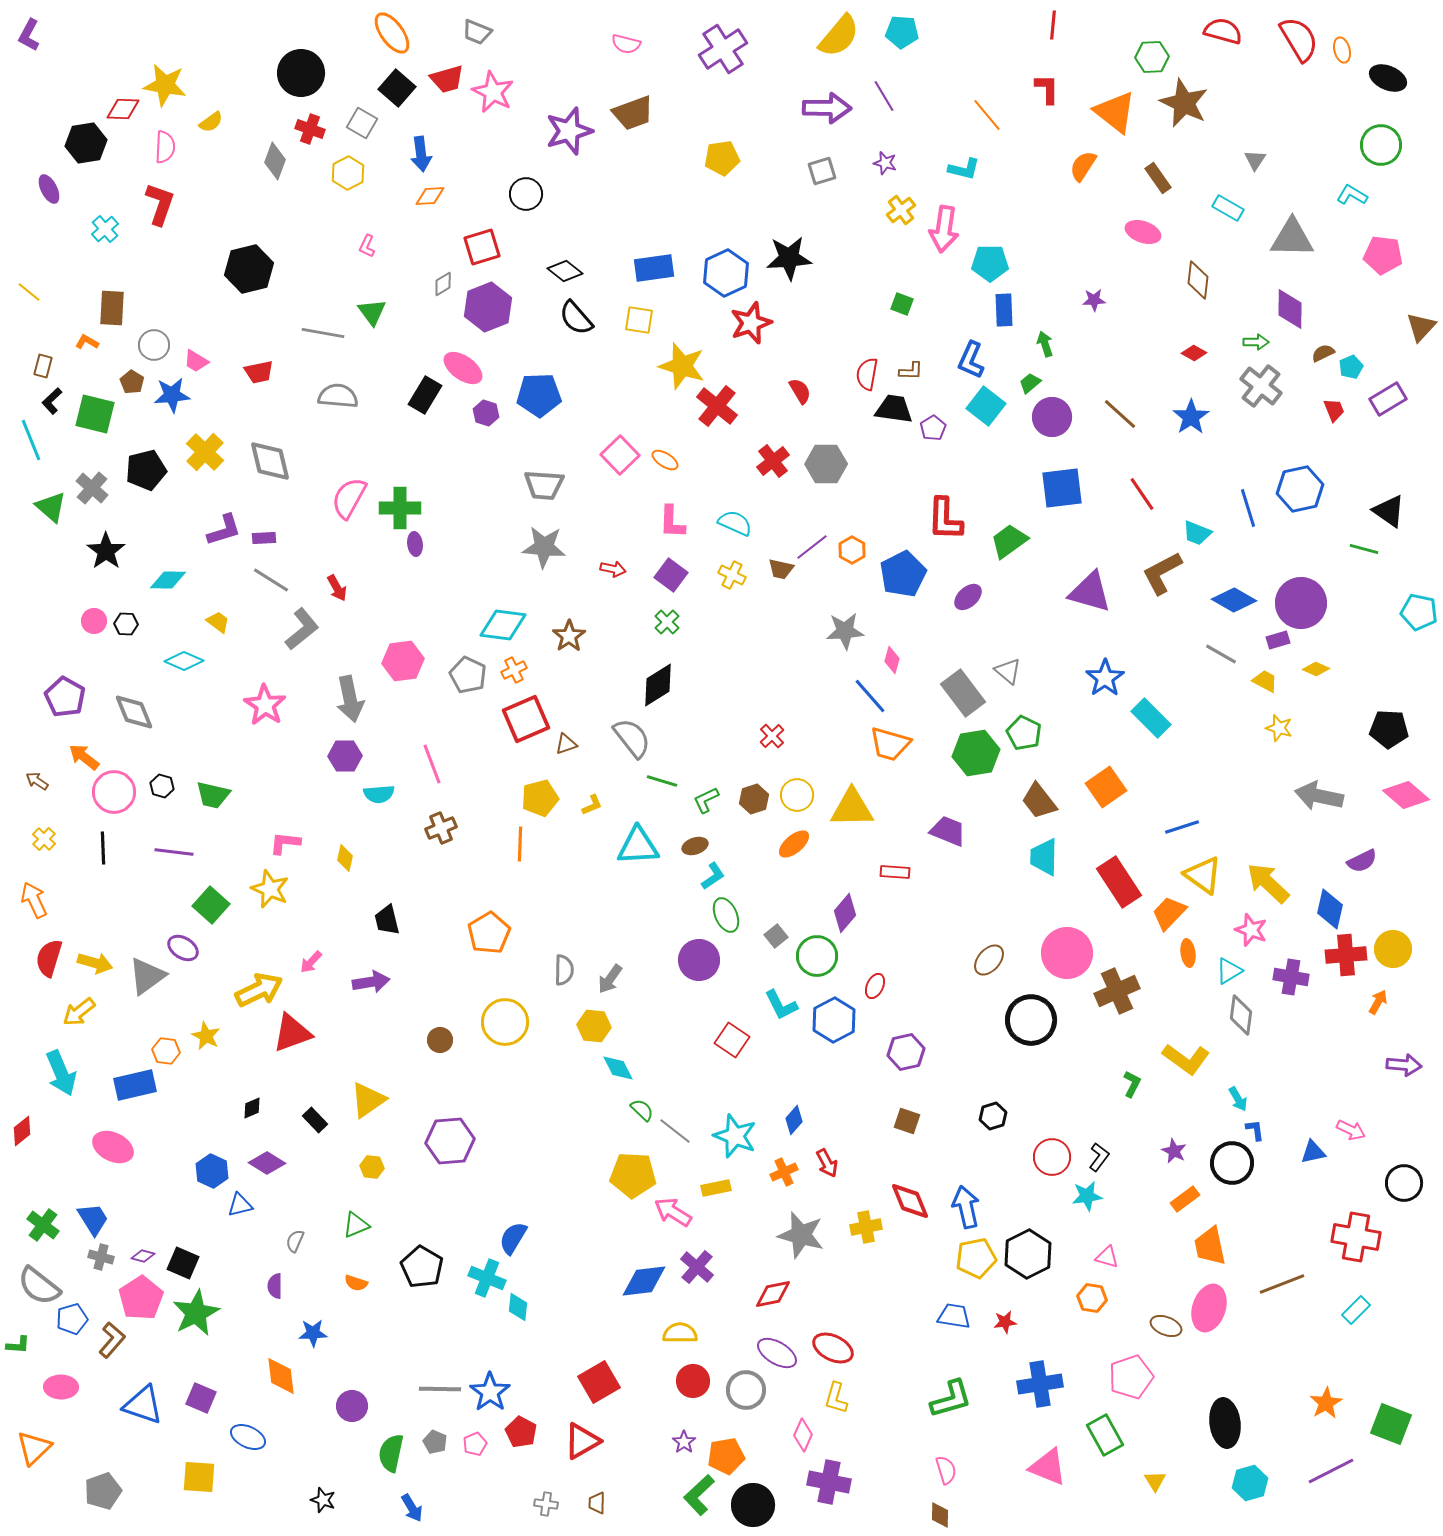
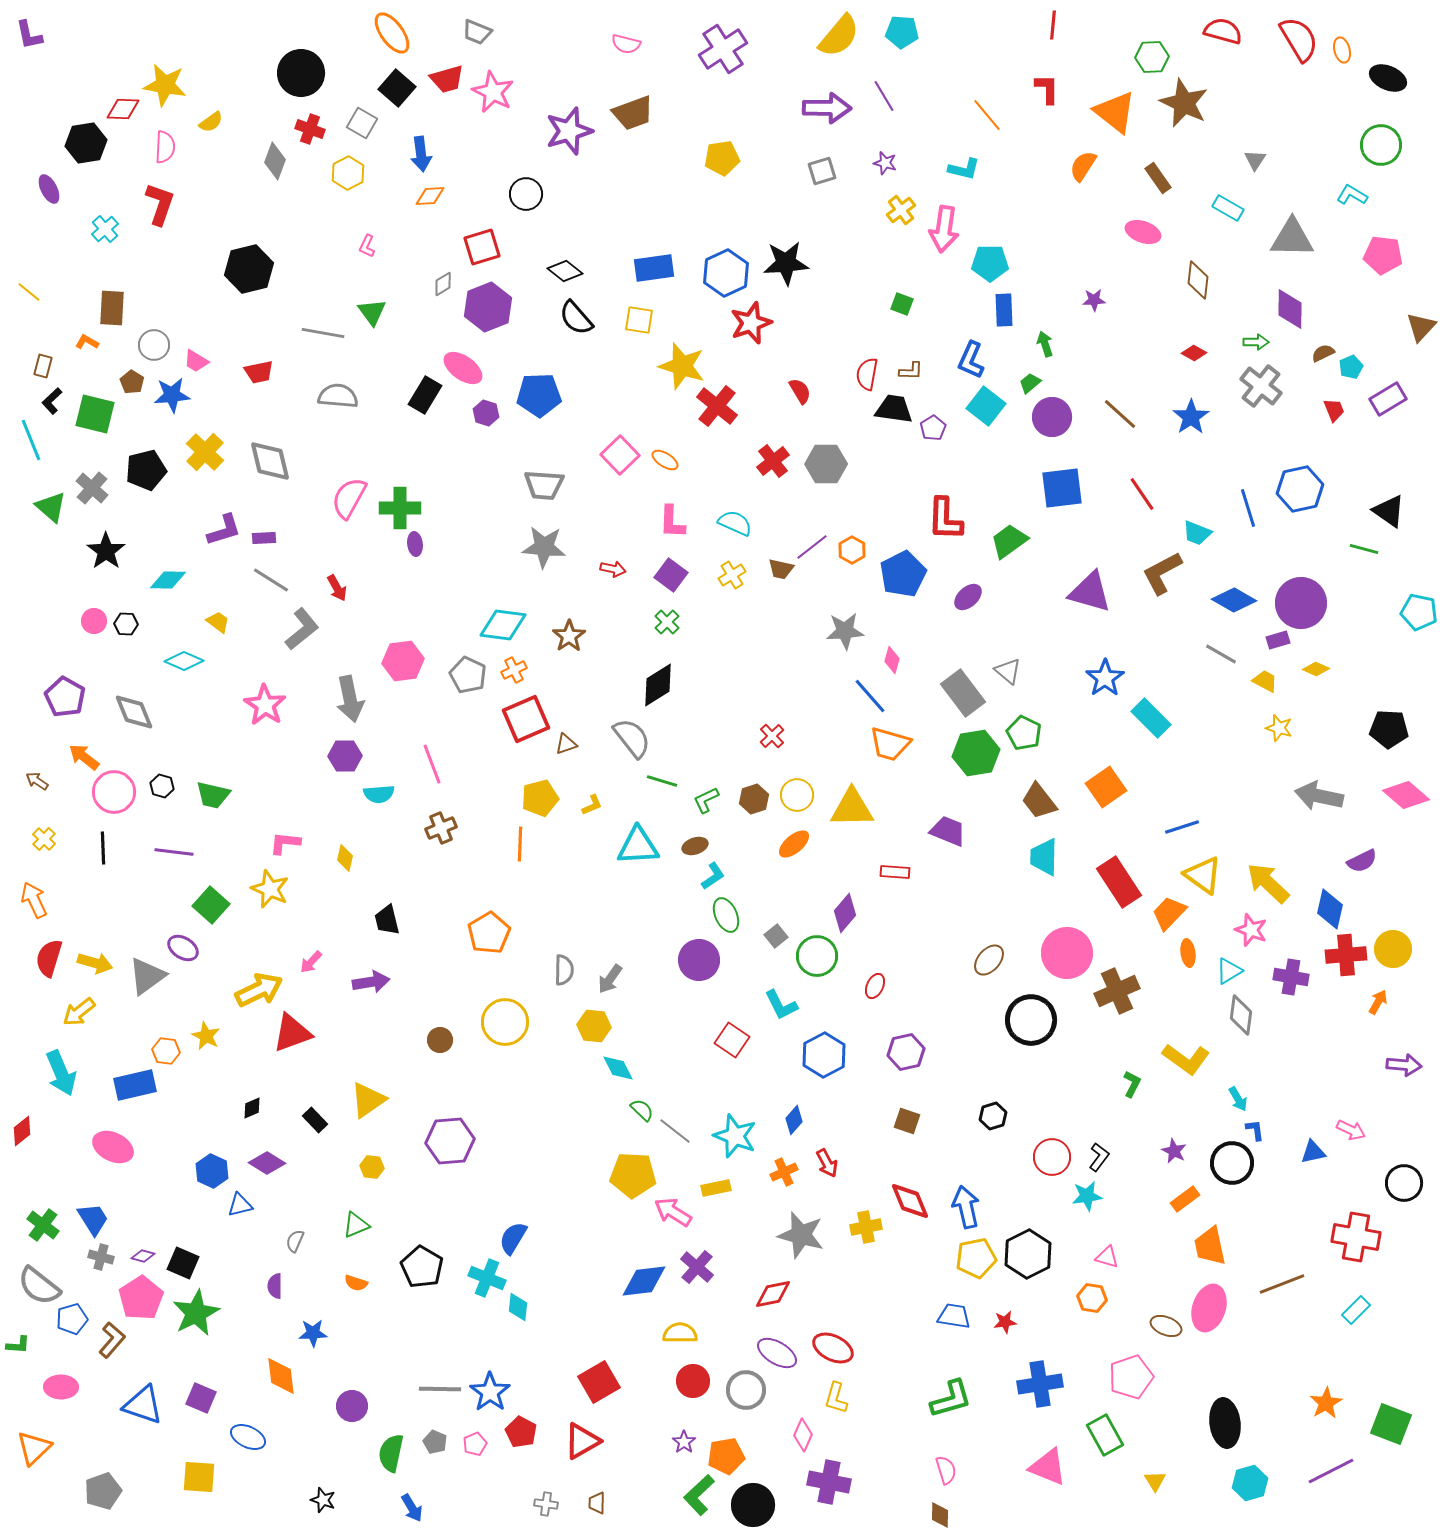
purple L-shape at (29, 35): rotated 40 degrees counterclockwise
black star at (789, 258): moved 3 px left, 5 px down
yellow cross at (732, 575): rotated 32 degrees clockwise
blue hexagon at (834, 1020): moved 10 px left, 35 px down
